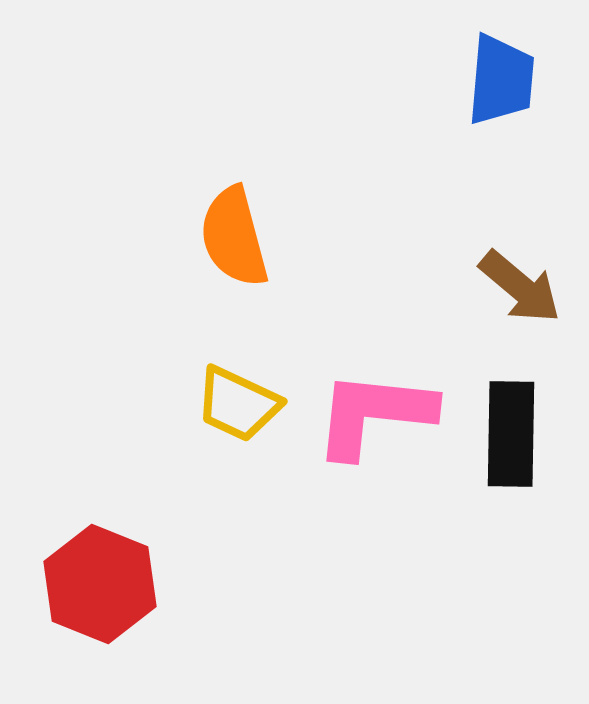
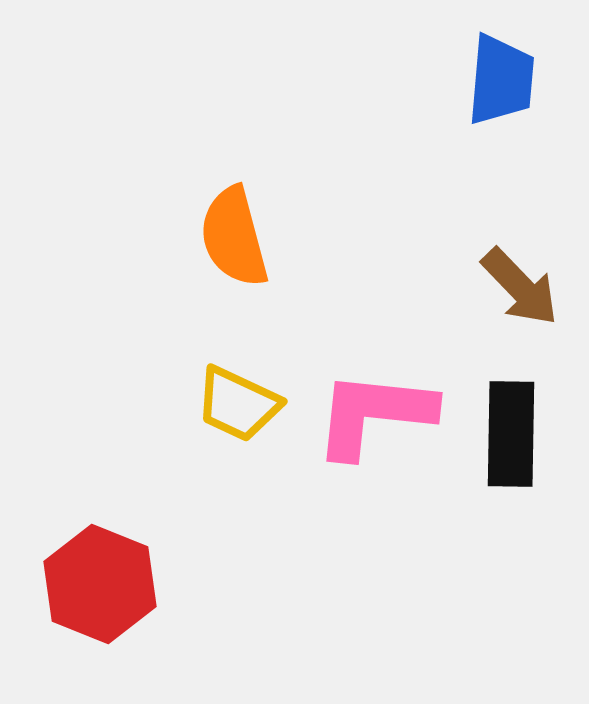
brown arrow: rotated 6 degrees clockwise
